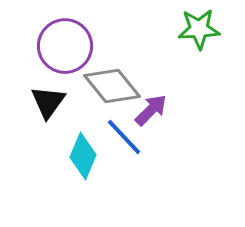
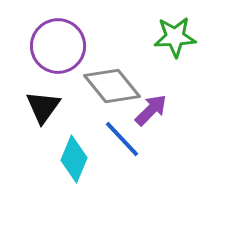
green star: moved 24 px left, 8 px down
purple circle: moved 7 px left
black triangle: moved 5 px left, 5 px down
blue line: moved 2 px left, 2 px down
cyan diamond: moved 9 px left, 3 px down
